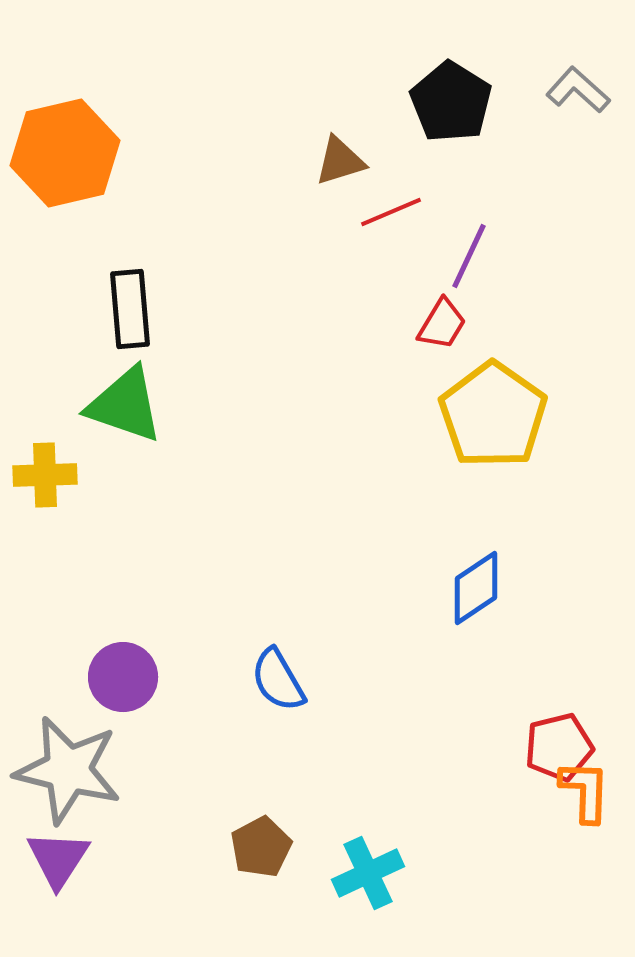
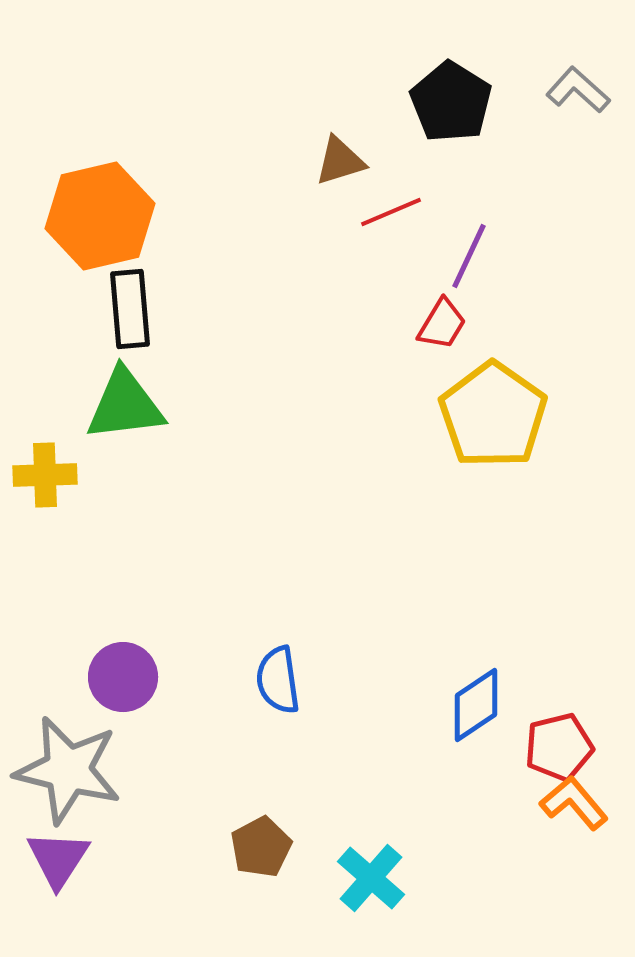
orange hexagon: moved 35 px right, 63 px down
green triangle: rotated 26 degrees counterclockwise
blue diamond: moved 117 px down
blue semicircle: rotated 22 degrees clockwise
orange L-shape: moved 11 px left, 12 px down; rotated 42 degrees counterclockwise
cyan cross: moved 3 px right, 5 px down; rotated 24 degrees counterclockwise
